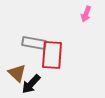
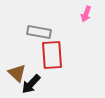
gray rectangle: moved 5 px right, 11 px up
red rectangle: rotated 8 degrees counterclockwise
